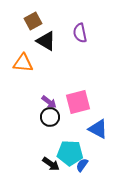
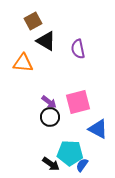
purple semicircle: moved 2 px left, 16 px down
